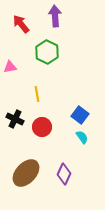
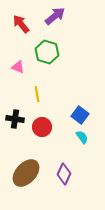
purple arrow: rotated 55 degrees clockwise
green hexagon: rotated 10 degrees counterclockwise
pink triangle: moved 8 px right; rotated 32 degrees clockwise
black cross: rotated 18 degrees counterclockwise
